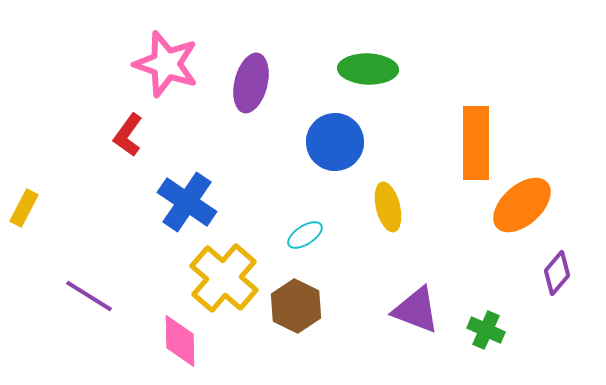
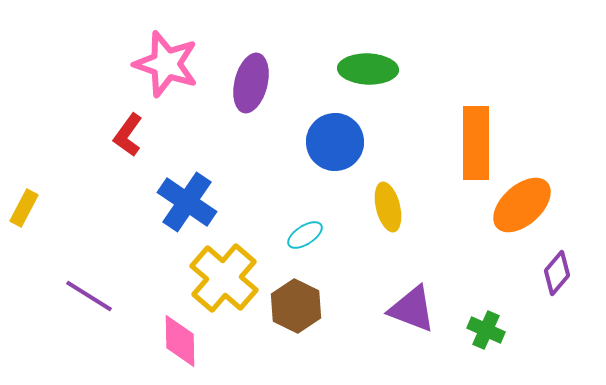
purple triangle: moved 4 px left, 1 px up
